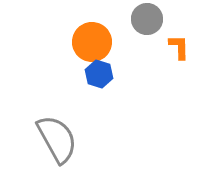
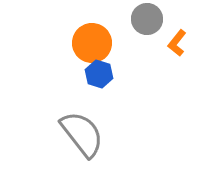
orange circle: moved 1 px down
orange L-shape: moved 2 px left, 4 px up; rotated 140 degrees counterclockwise
gray semicircle: moved 25 px right, 5 px up; rotated 9 degrees counterclockwise
